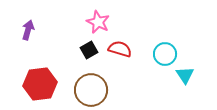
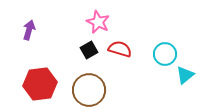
purple arrow: moved 1 px right
cyan triangle: rotated 24 degrees clockwise
brown circle: moved 2 px left
